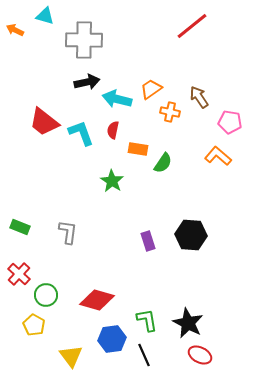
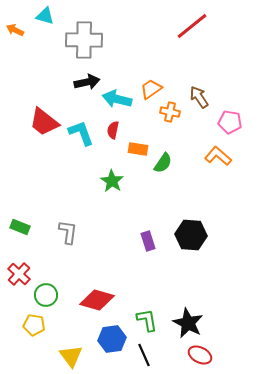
yellow pentagon: rotated 20 degrees counterclockwise
